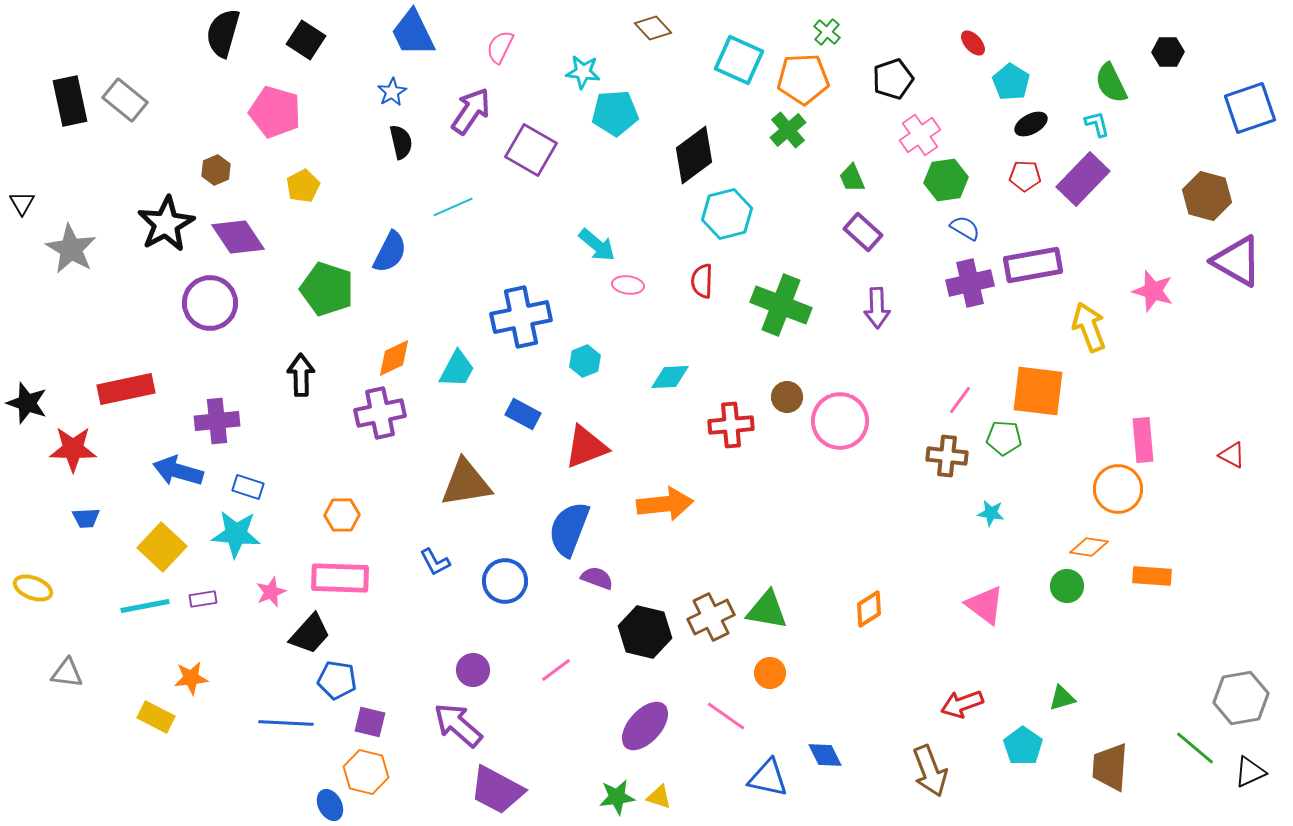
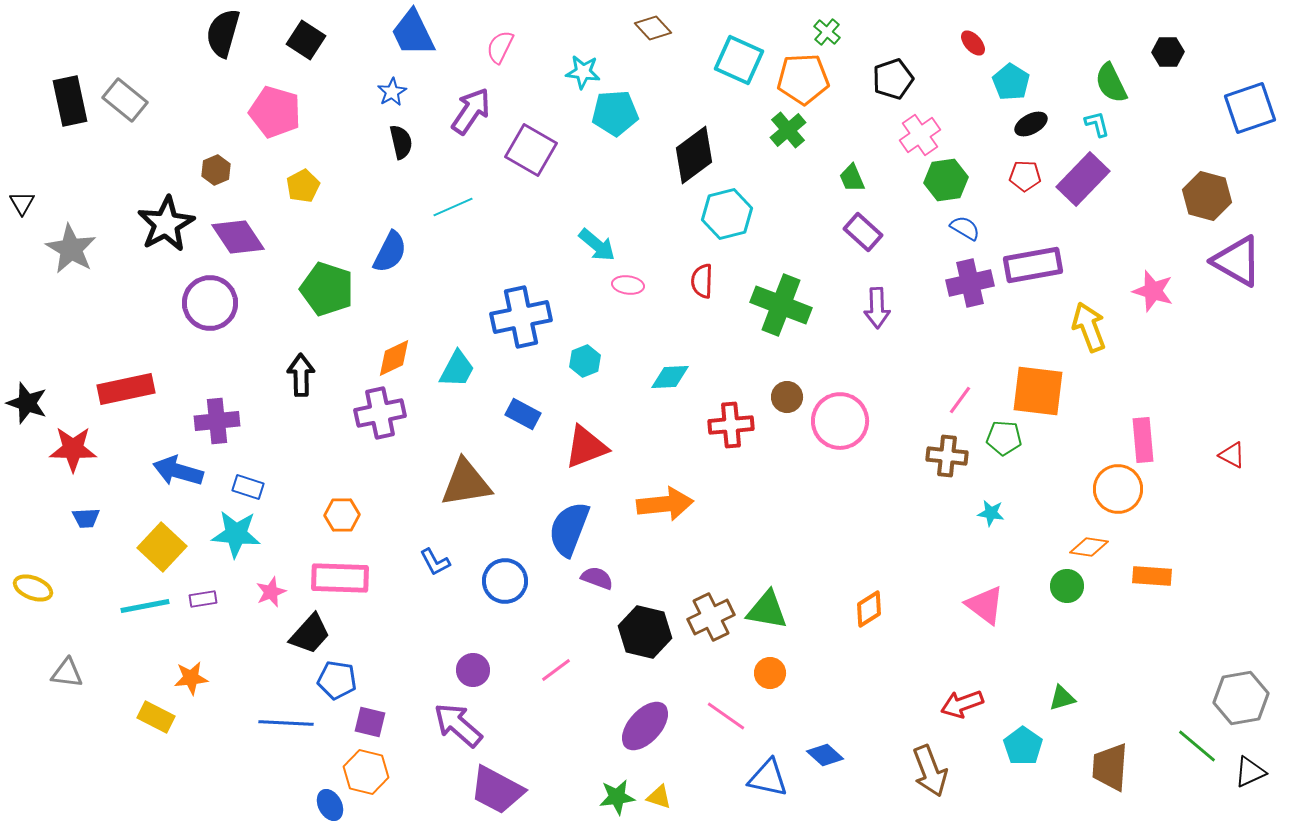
green line at (1195, 748): moved 2 px right, 2 px up
blue diamond at (825, 755): rotated 21 degrees counterclockwise
